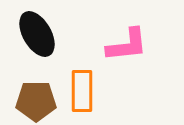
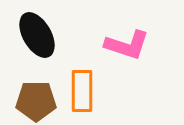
black ellipse: moved 1 px down
pink L-shape: rotated 24 degrees clockwise
